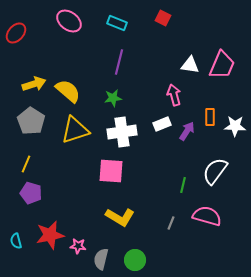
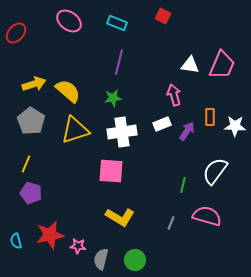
red square: moved 2 px up
